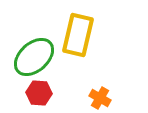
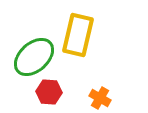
red hexagon: moved 10 px right, 1 px up
